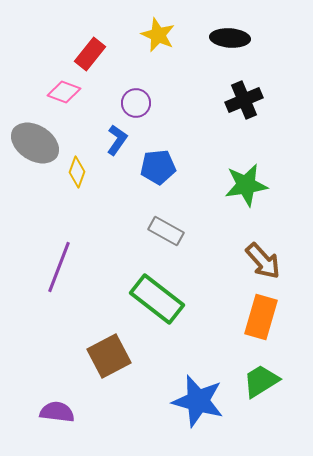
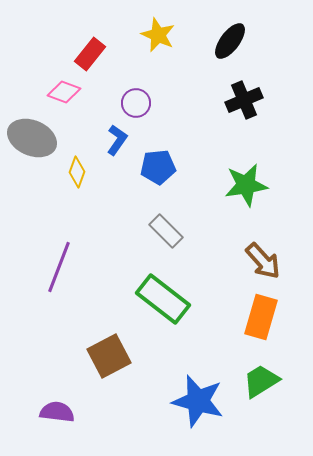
black ellipse: moved 3 px down; rotated 57 degrees counterclockwise
gray ellipse: moved 3 px left, 5 px up; rotated 9 degrees counterclockwise
gray rectangle: rotated 16 degrees clockwise
green rectangle: moved 6 px right
